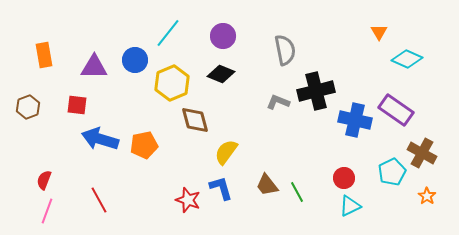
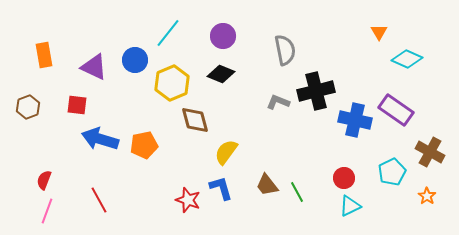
purple triangle: rotated 24 degrees clockwise
brown cross: moved 8 px right, 1 px up
